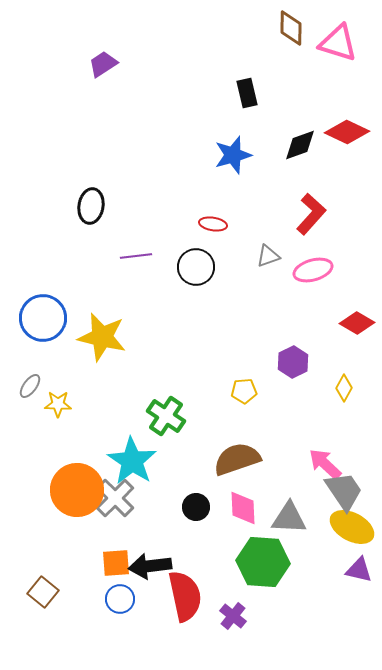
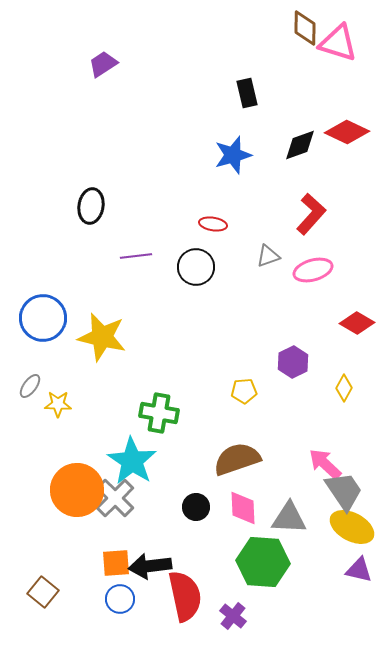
brown diamond at (291, 28): moved 14 px right
green cross at (166, 416): moved 7 px left, 3 px up; rotated 24 degrees counterclockwise
